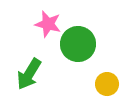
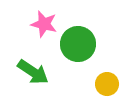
pink star: moved 4 px left
green arrow: moved 4 px right, 2 px up; rotated 88 degrees counterclockwise
